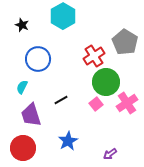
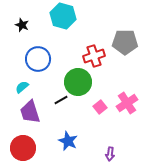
cyan hexagon: rotated 15 degrees counterclockwise
gray pentagon: rotated 30 degrees counterclockwise
red cross: rotated 15 degrees clockwise
green circle: moved 28 px left
cyan semicircle: rotated 24 degrees clockwise
pink square: moved 4 px right, 3 px down
purple trapezoid: moved 1 px left, 3 px up
blue star: rotated 18 degrees counterclockwise
purple arrow: rotated 48 degrees counterclockwise
